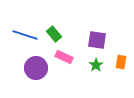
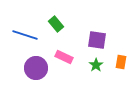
green rectangle: moved 2 px right, 10 px up
